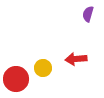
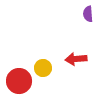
purple semicircle: rotated 21 degrees counterclockwise
red circle: moved 3 px right, 2 px down
